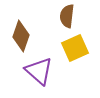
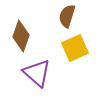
brown semicircle: rotated 10 degrees clockwise
purple triangle: moved 2 px left, 2 px down
